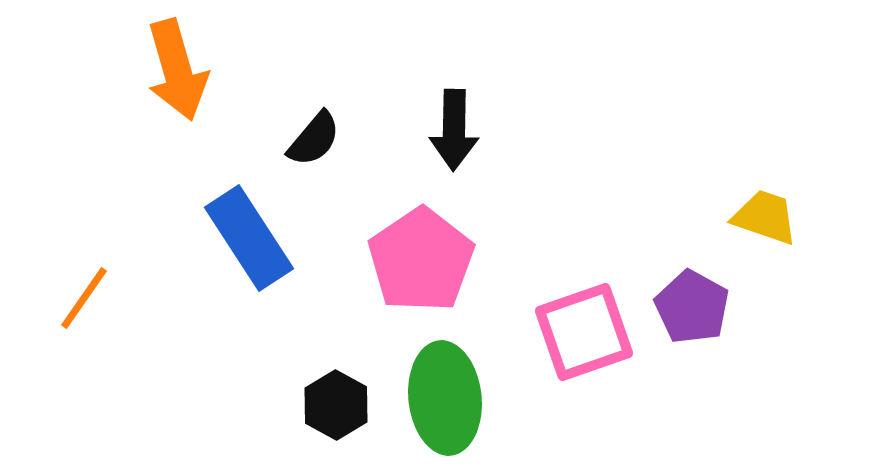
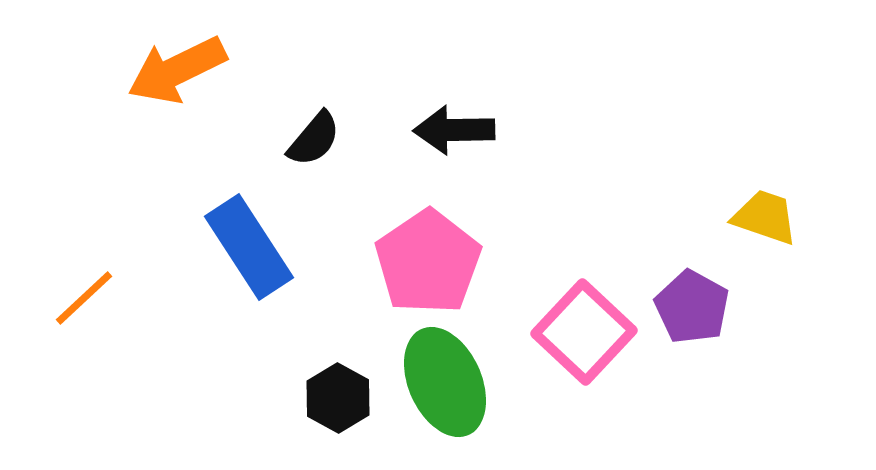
orange arrow: rotated 80 degrees clockwise
black arrow: rotated 88 degrees clockwise
blue rectangle: moved 9 px down
pink pentagon: moved 7 px right, 2 px down
orange line: rotated 12 degrees clockwise
pink square: rotated 28 degrees counterclockwise
green ellipse: moved 16 px up; rotated 18 degrees counterclockwise
black hexagon: moved 2 px right, 7 px up
